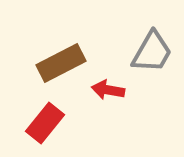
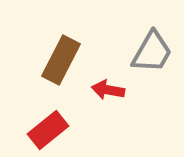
brown rectangle: moved 3 px up; rotated 36 degrees counterclockwise
red rectangle: moved 3 px right, 7 px down; rotated 12 degrees clockwise
